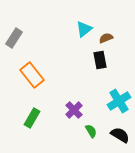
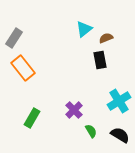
orange rectangle: moved 9 px left, 7 px up
